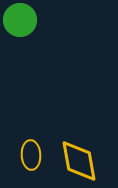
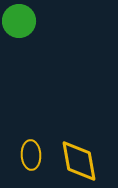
green circle: moved 1 px left, 1 px down
